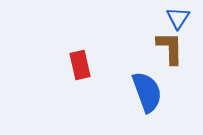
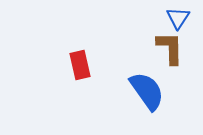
blue semicircle: moved 1 px up; rotated 15 degrees counterclockwise
